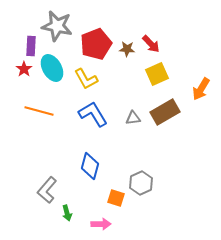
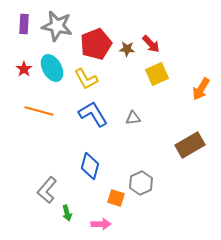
purple rectangle: moved 7 px left, 22 px up
brown rectangle: moved 25 px right, 33 px down
